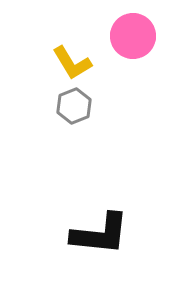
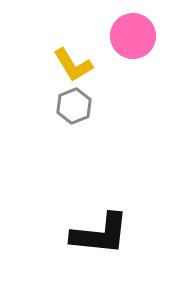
yellow L-shape: moved 1 px right, 2 px down
